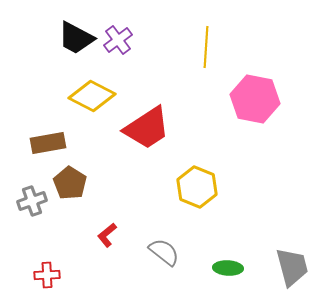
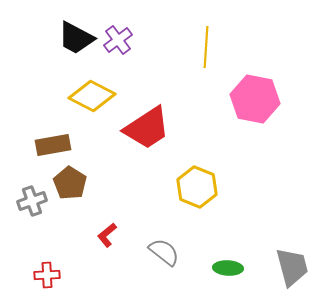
brown rectangle: moved 5 px right, 2 px down
